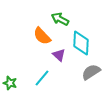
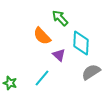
green arrow: moved 1 px up; rotated 18 degrees clockwise
